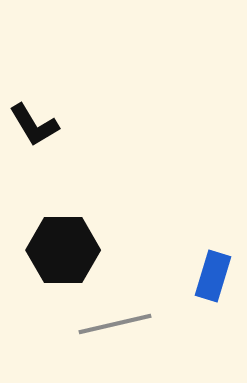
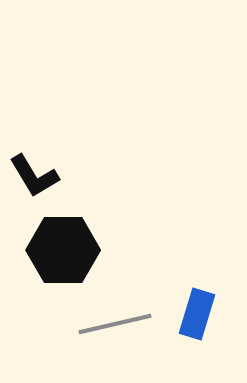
black L-shape: moved 51 px down
blue rectangle: moved 16 px left, 38 px down
